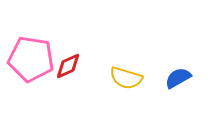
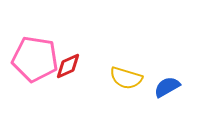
pink pentagon: moved 4 px right
blue semicircle: moved 11 px left, 9 px down
